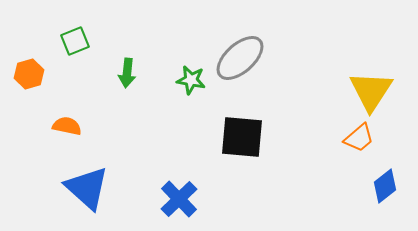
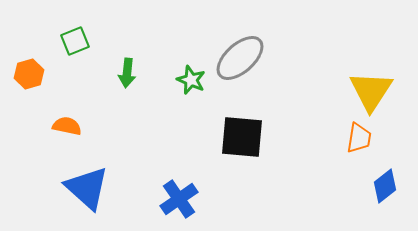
green star: rotated 12 degrees clockwise
orange trapezoid: rotated 40 degrees counterclockwise
blue cross: rotated 9 degrees clockwise
